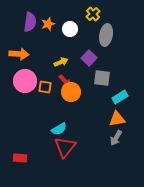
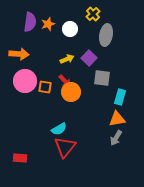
yellow arrow: moved 6 px right, 3 px up
cyan rectangle: rotated 42 degrees counterclockwise
